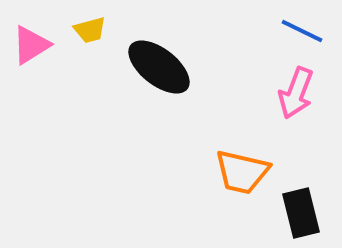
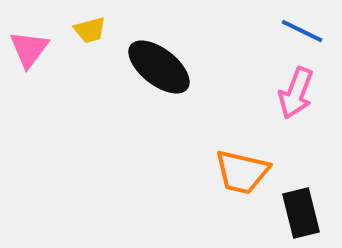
pink triangle: moved 2 px left, 4 px down; rotated 21 degrees counterclockwise
